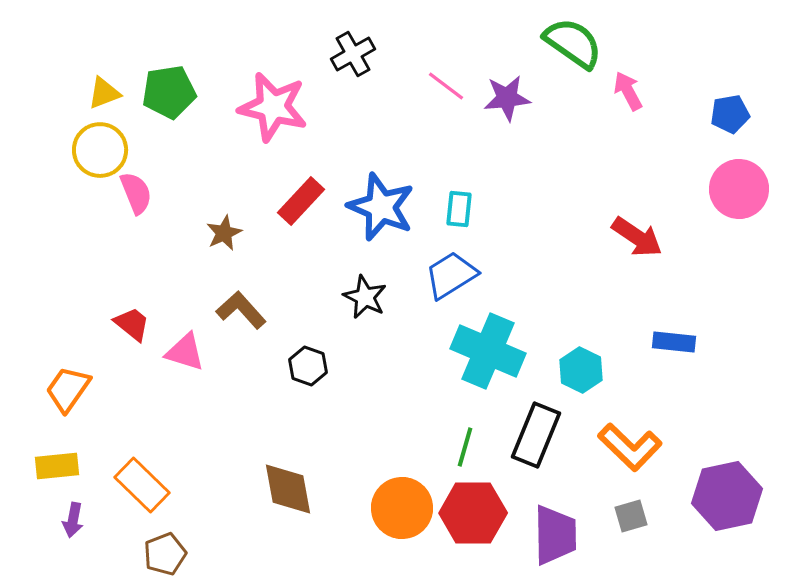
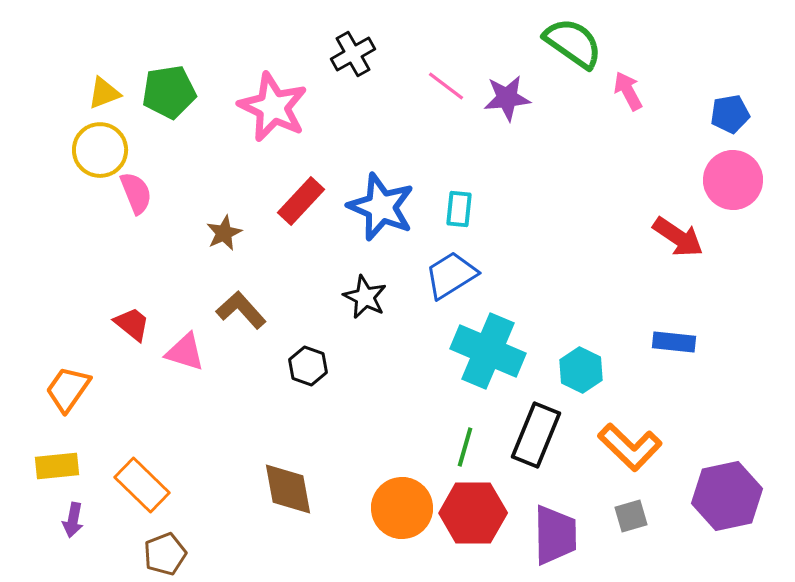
pink star: rotated 12 degrees clockwise
pink circle: moved 6 px left, 9 px up
red arrow: moved 41 px right
